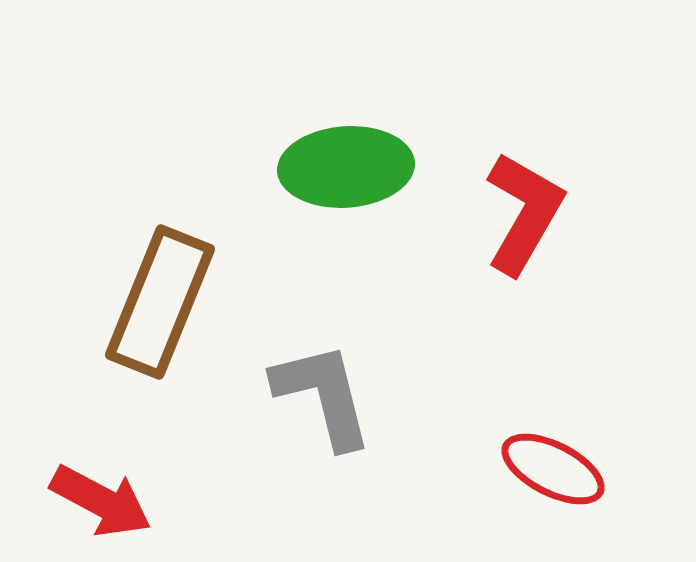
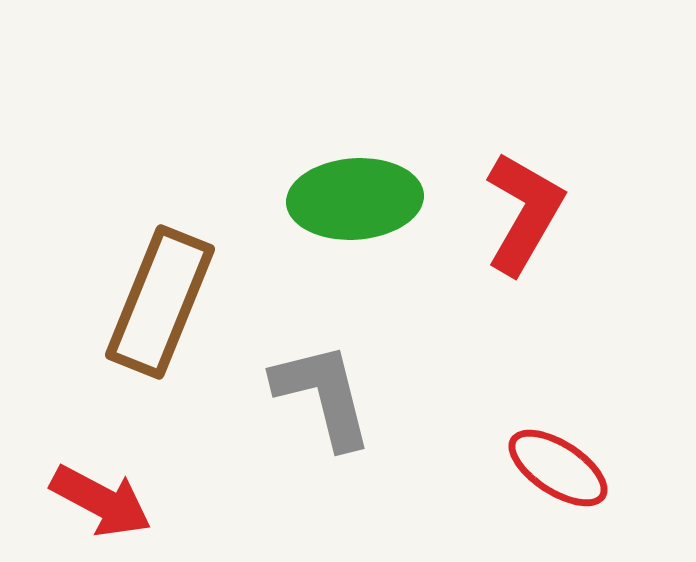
green ellipse: moved 9 px right, 32 px down
red ellipse: moved 5 px right, 1 px up; rotated 6 degrees clockwise
